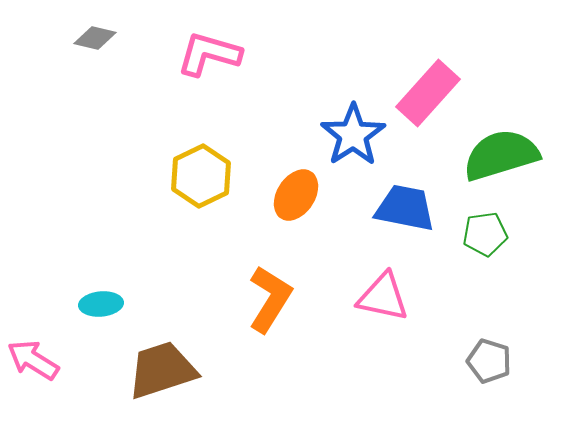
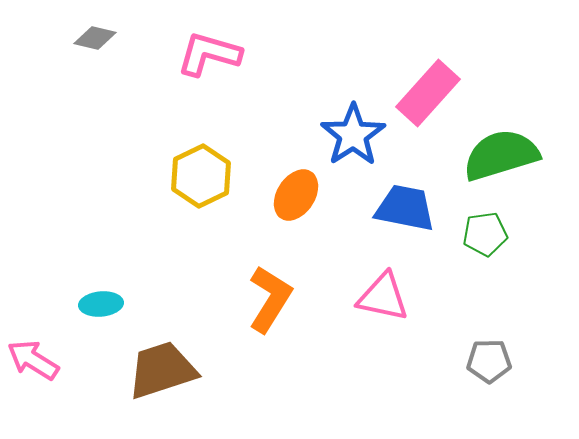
gray pentagon: rotated 18 degrees counterclockwise
